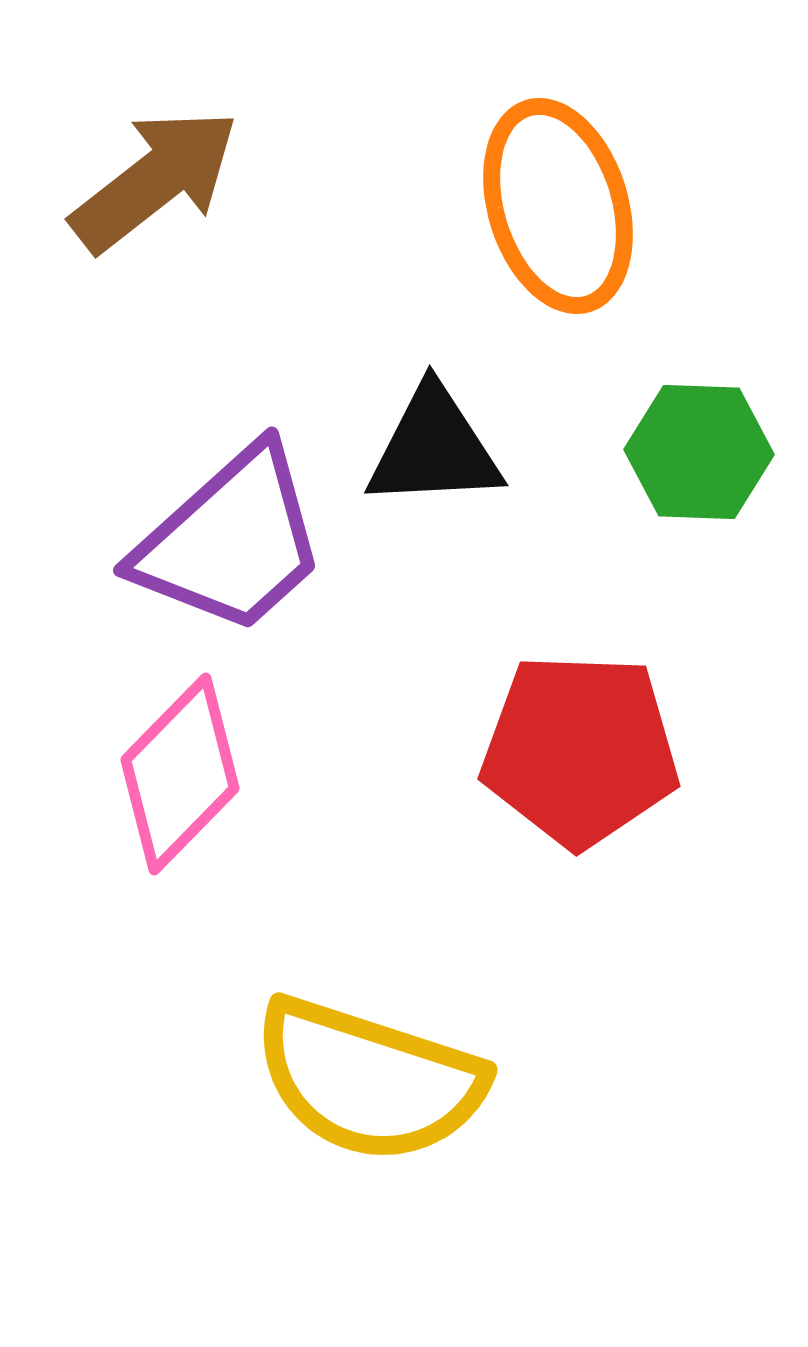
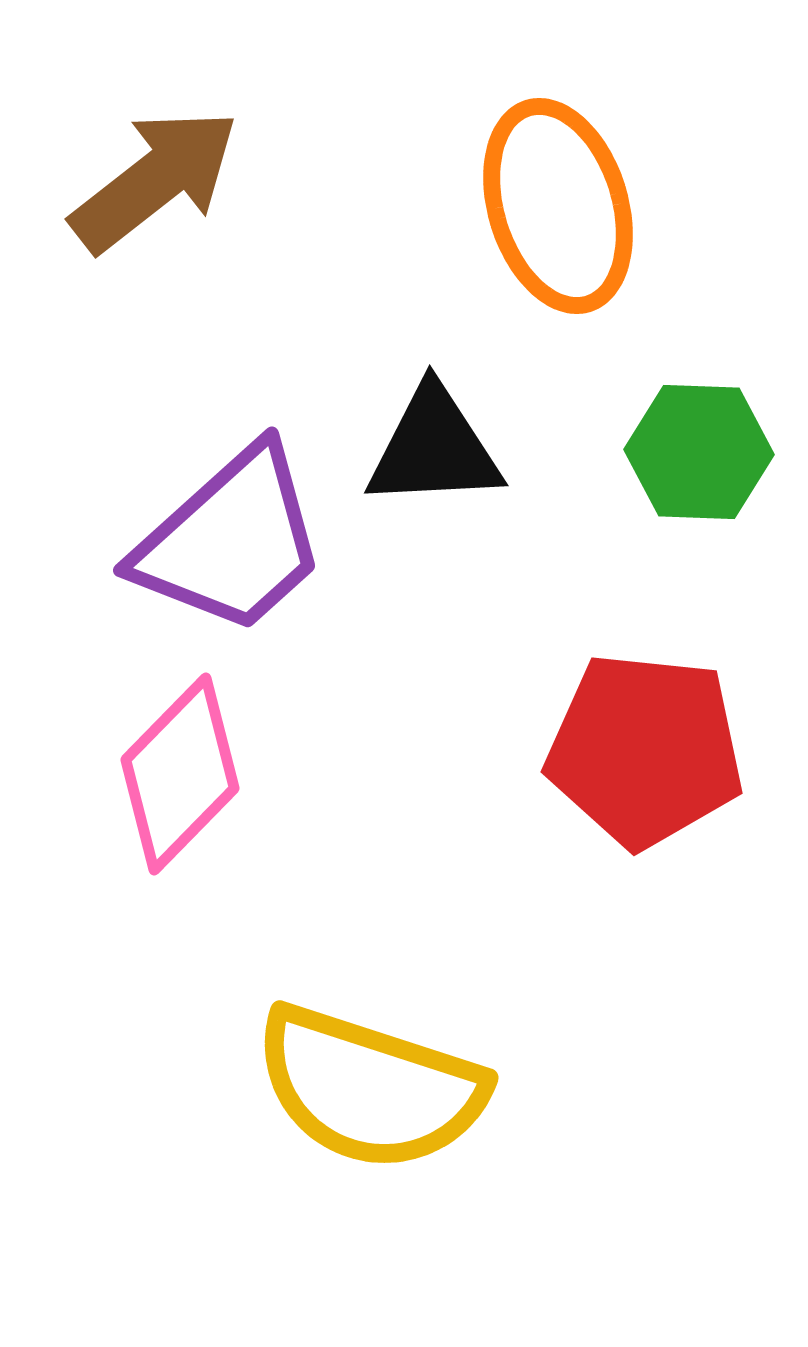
red pentagon: moved 65 px right; rotated 4 degrees clockwise
yellow semicircle: moved 1 px right, 8 px down
